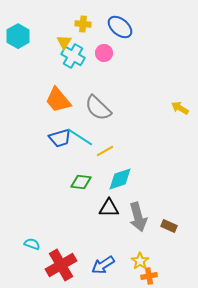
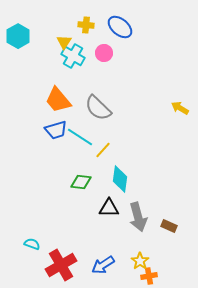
yellow cross: moved 3 px right, 1 px down
blue trapezoid: moved 4 px left, 8 px up
yellow line: moved 2 px left, 1 px up; rotated 18 degrees counterclockwise
cyan diamond: rotated 64 degrees counterclockwise
